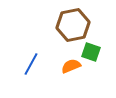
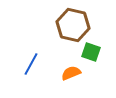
brown hexagon: rotated 24 degrees clockwise
orange semicircle: moved 7 px down
